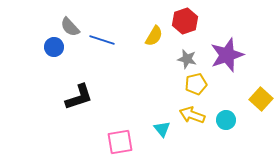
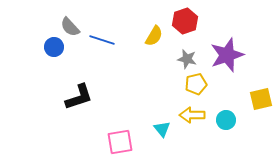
yellow square: rotated 35 degrees clockwise
yellow arrow: rotated 20 degrees counterclockwise
